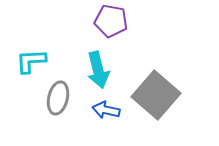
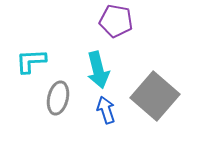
purple pentagon: moved 5 px right
gray square: moved 1 px left, 1 px down
blue arrow: rotated 60 degrees clockwise
